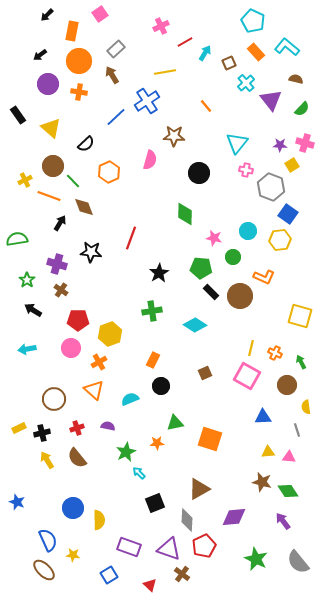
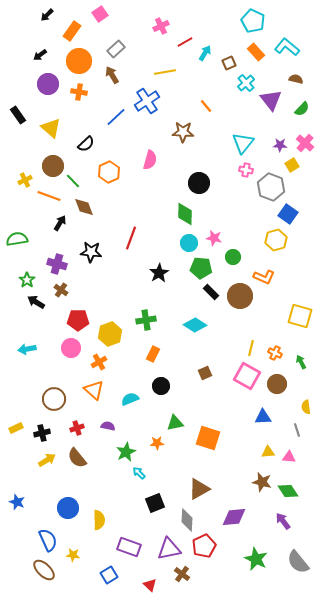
orange rectangle at (72, 31): rotated 24 degrees clockwise
brown star at (174, 136): moved 9 px right, 4 px up
cyan triangle at (237, 143): moved 6 px right
pink cross at (305, 143): rotated 24 degrees clockwise
black circle at (199, 173): moved 10 px down
cyan circle at (248, 231): moved 59 px left, 12 px down
yellow hexagon at (280, 240): moved 4 px left; rotated 10 degrees counterclockwise
black arrow at (33, 310): moved 3 px right, 8 px up
green cross at (152, 311): moved 6 px left, 9 px down
orange rectangle at (153, 360): moved 6 px up
brown circle at (287, 385): moved 10 px left, 1 px up
yellow rectangle at (19, 428): moved 3 px left
orange square at (210, 439): moved 2 px left, 1 px up
yellow arrow at (47, 460): rotated 90 degrees clockwise
blue circle at (73, 508): moved 5 px left
purple triangle at (169, 549): rotated 30 degrees counterclockwise
